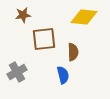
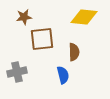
brown star: moved 1 px right, 2 px down
brown square: moved 2 px left
brown semicircle: moved 1 px right
gray cross: rotated 18 degrees clockwise
